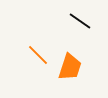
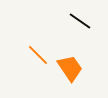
orange trapezoid: moved 1 px down; rotated 52 degrees counterclockwise
